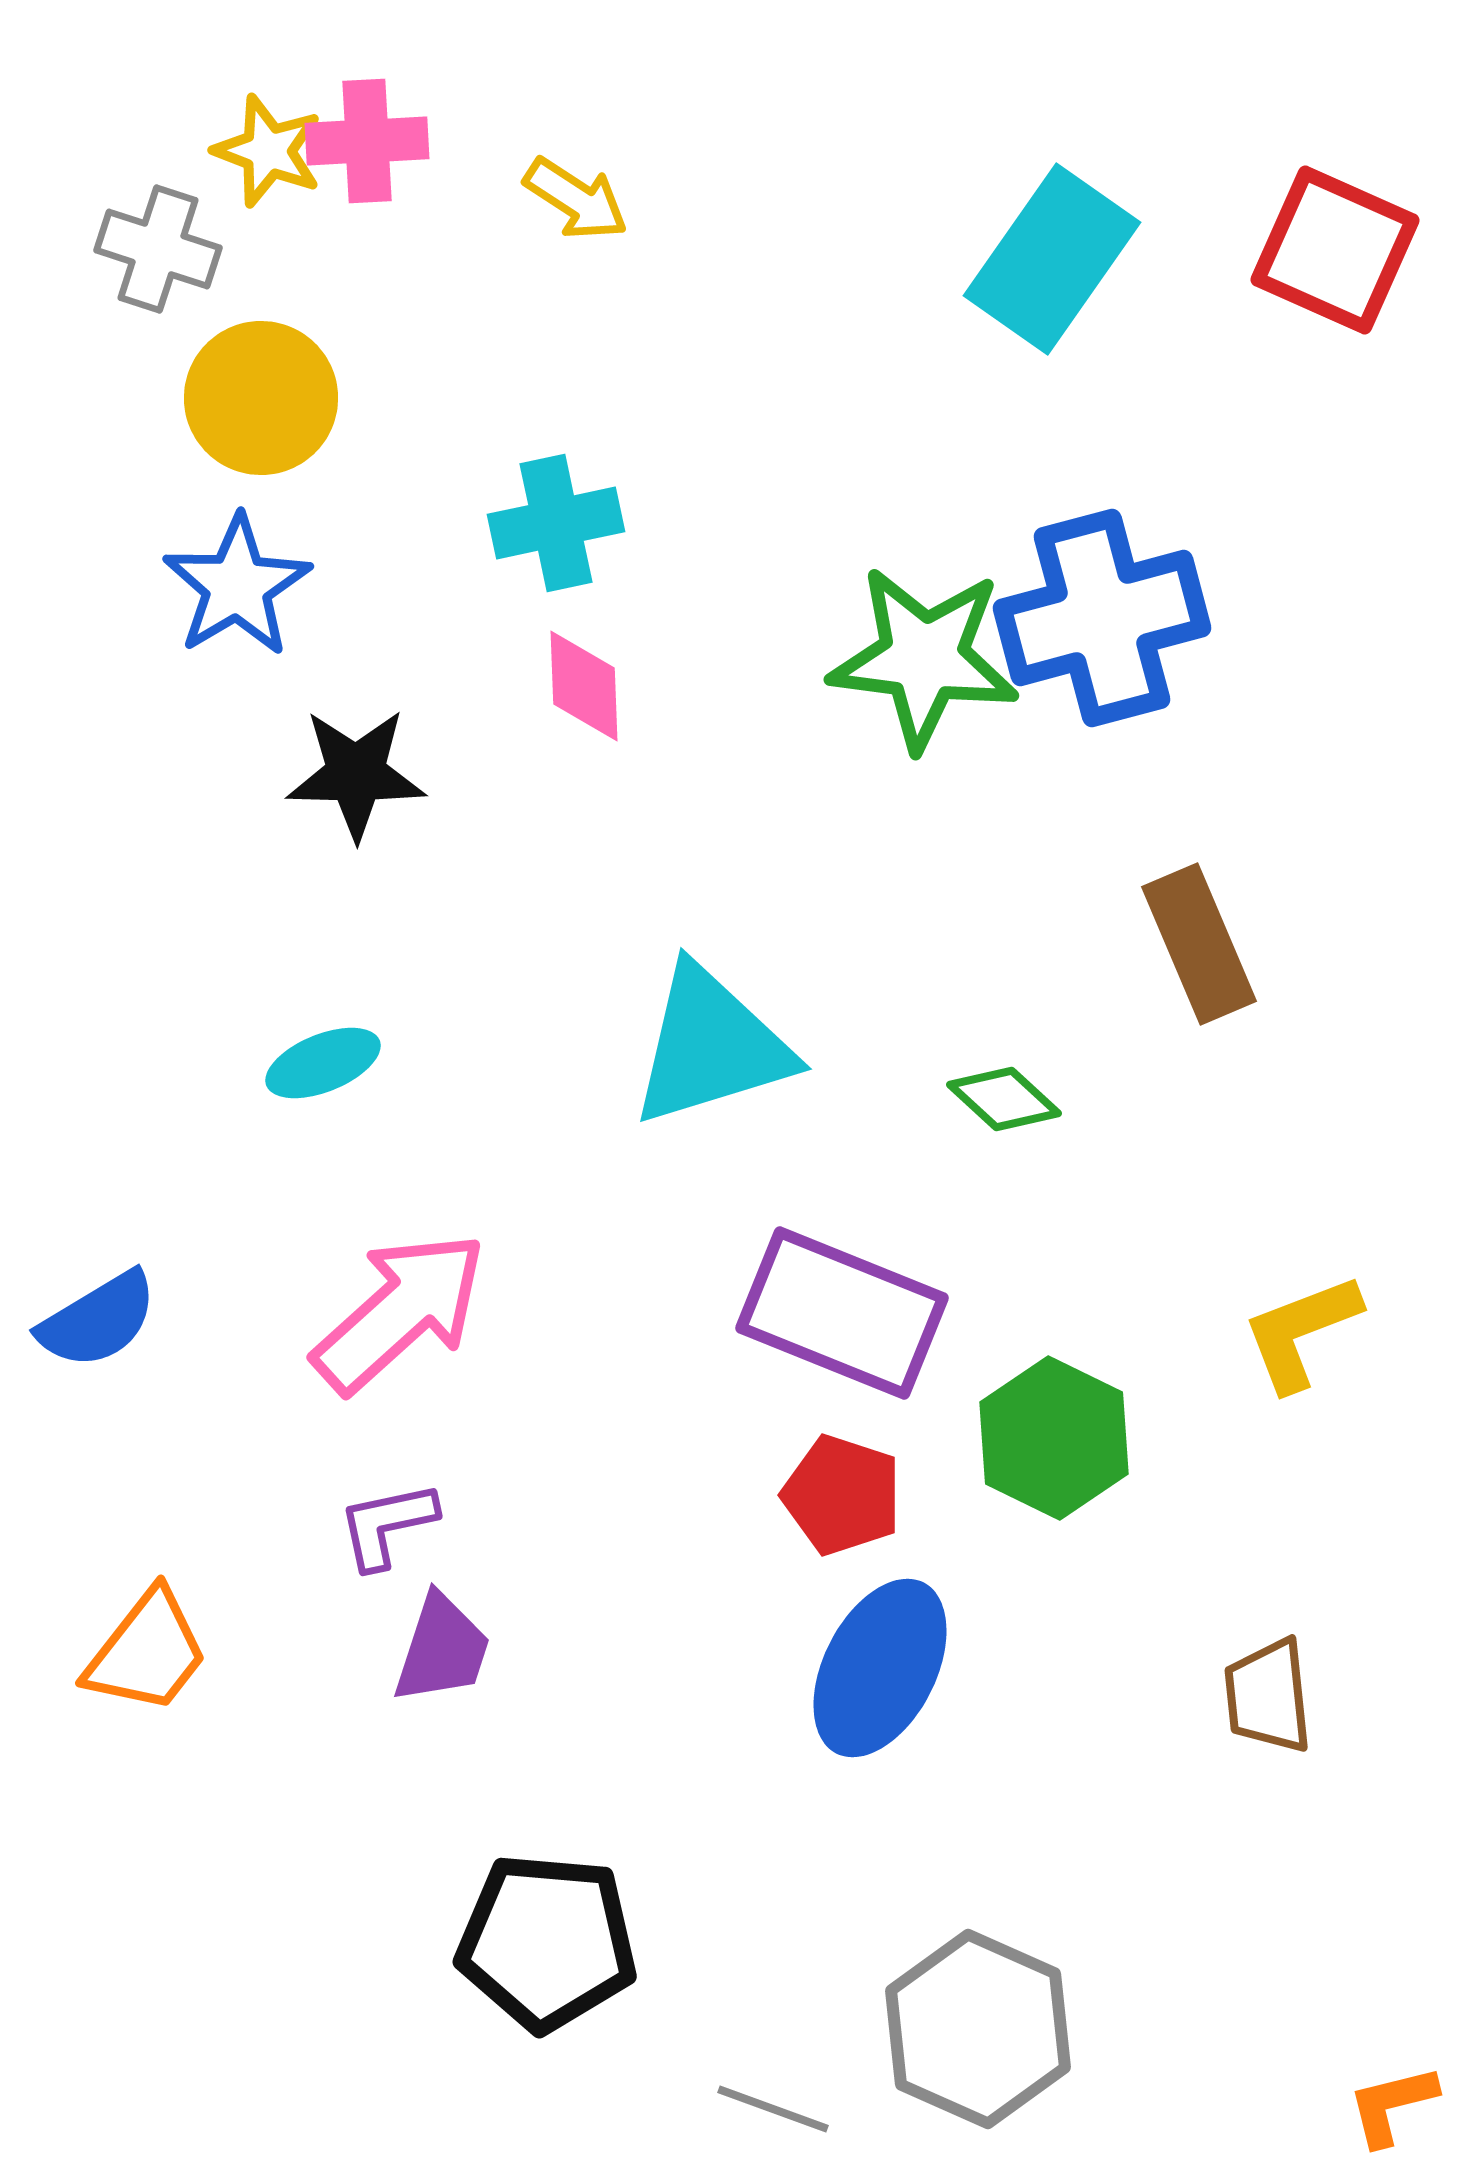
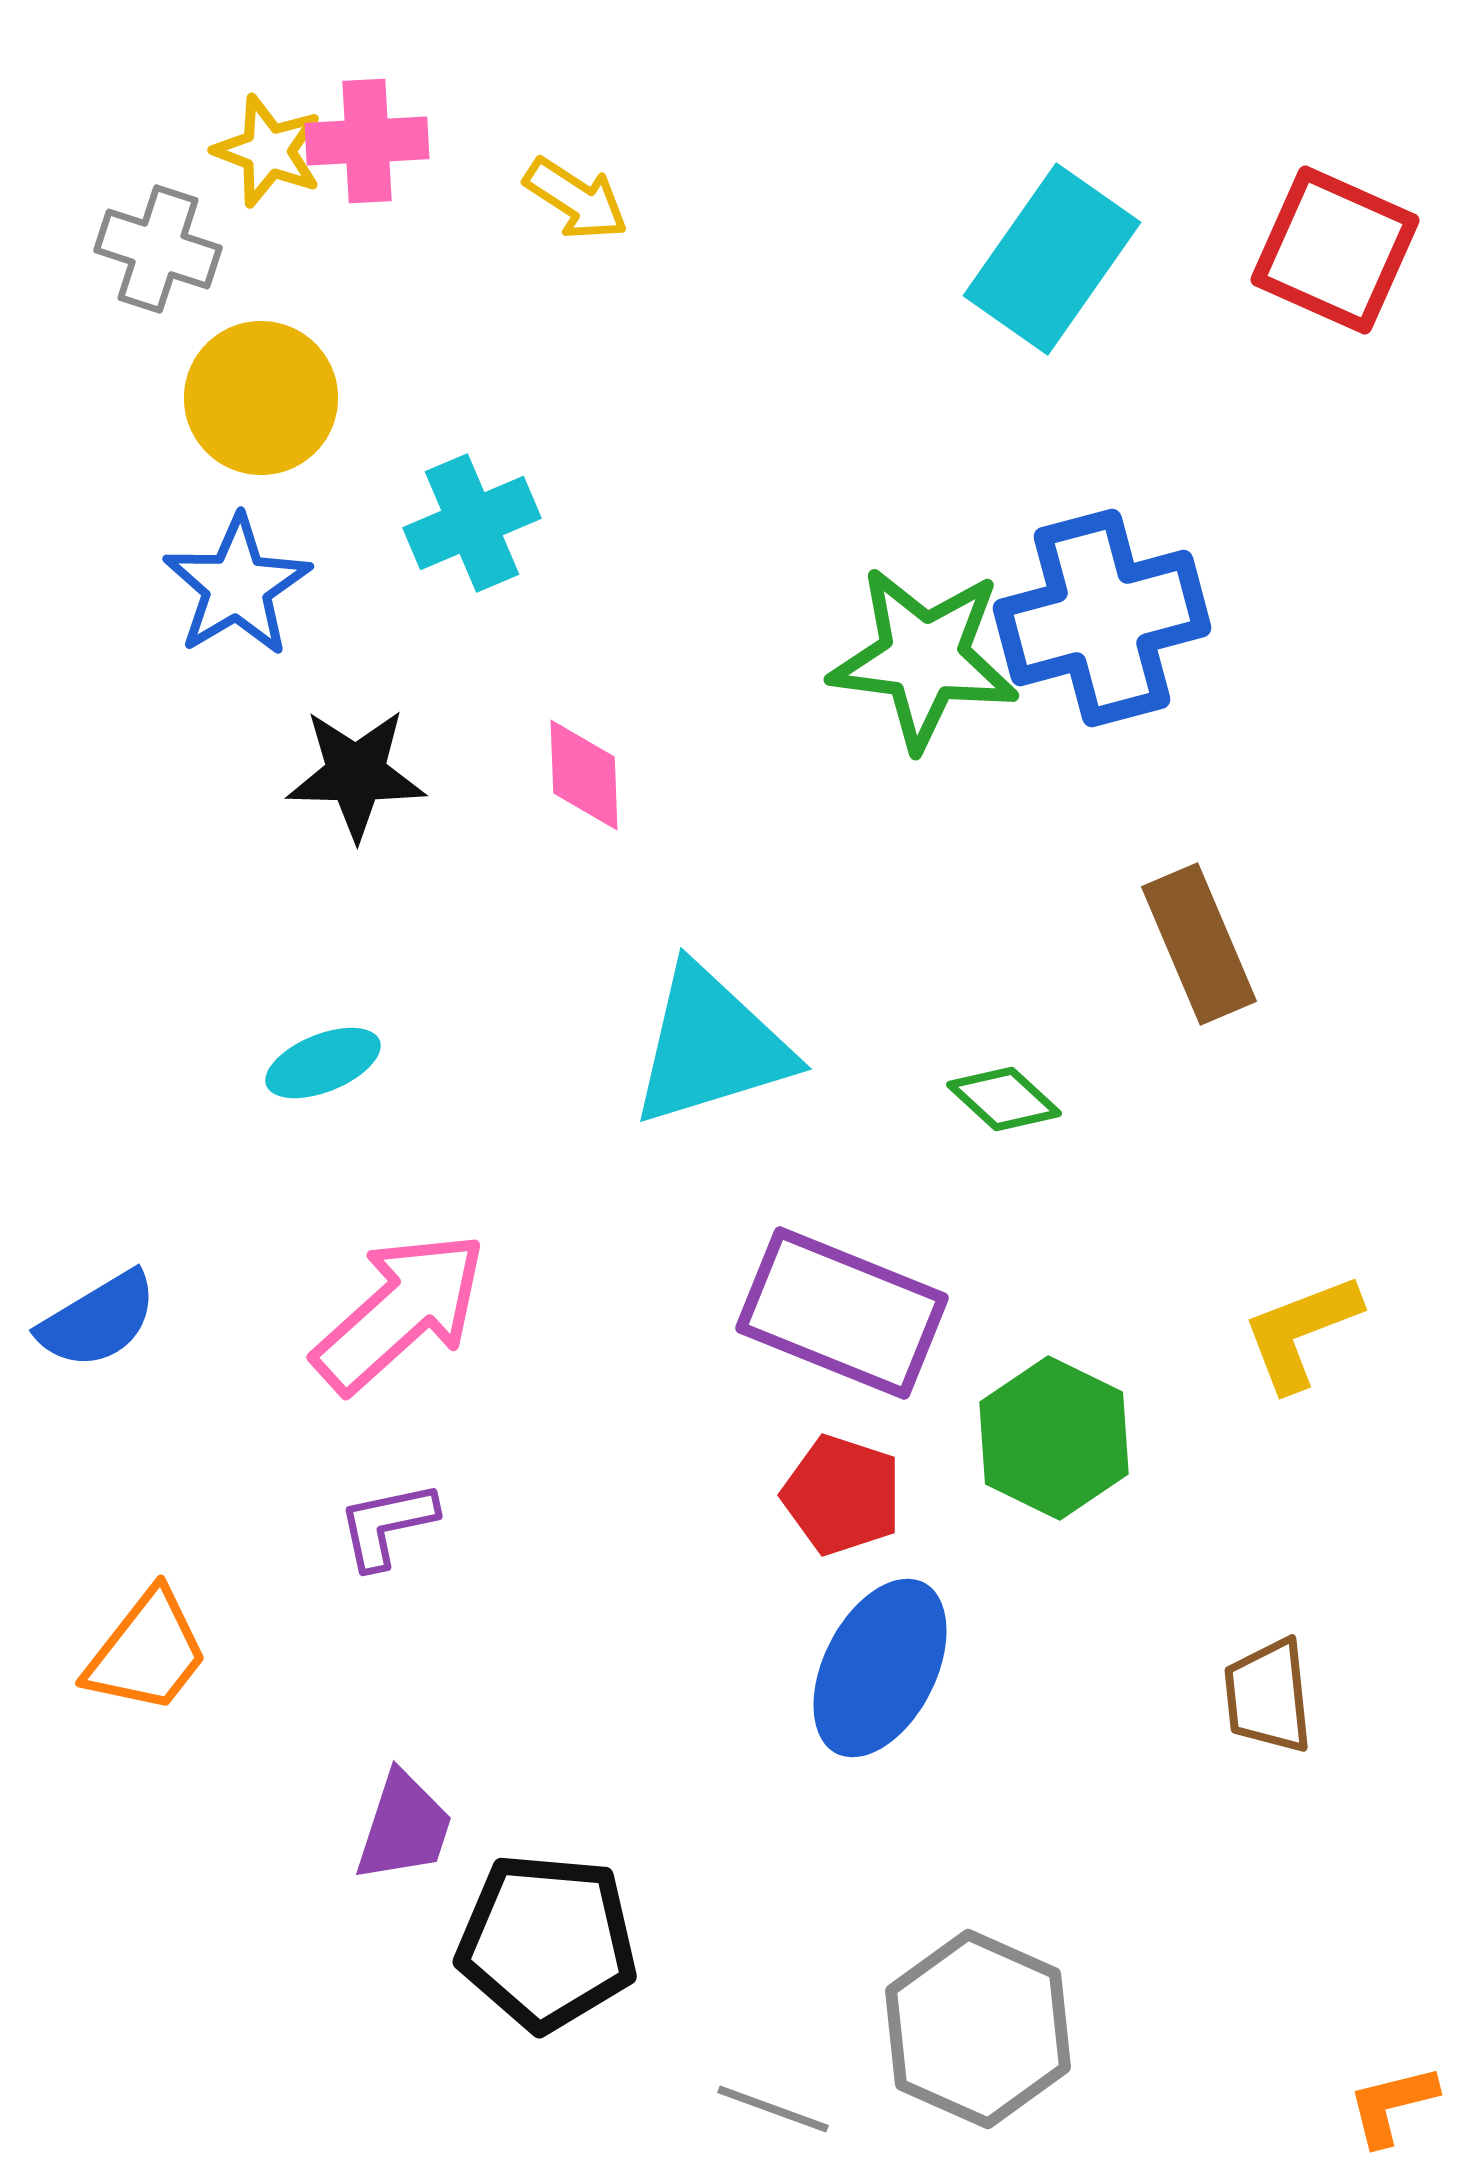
cyan cross: moved 84 px left; rotated 11 degrees counterclockwise
pink diamond: moved 89 px down
purple trapezoid: moved 38 px left, 178 px down
